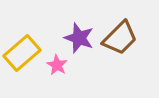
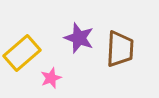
brown trapezoid: moved 11 px down; rotated 42 degrees counterclockwise
pink star: moved 6 px left, 13 px down; rotated 20 degrees clockwise
